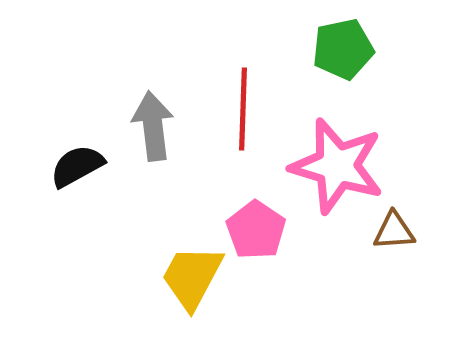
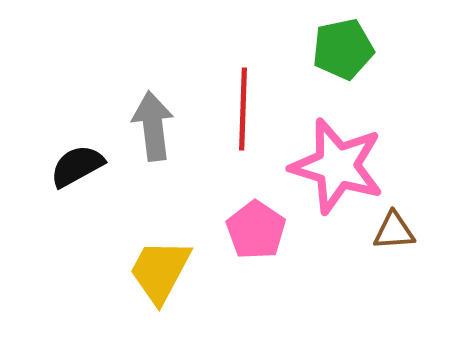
yellow trapezoid: moved 32 px left, 6 px up
